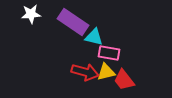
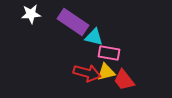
red arrow: moved 2 px right, 1 px down
